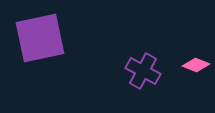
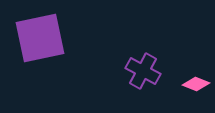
pink diamond: moved 19 px down
